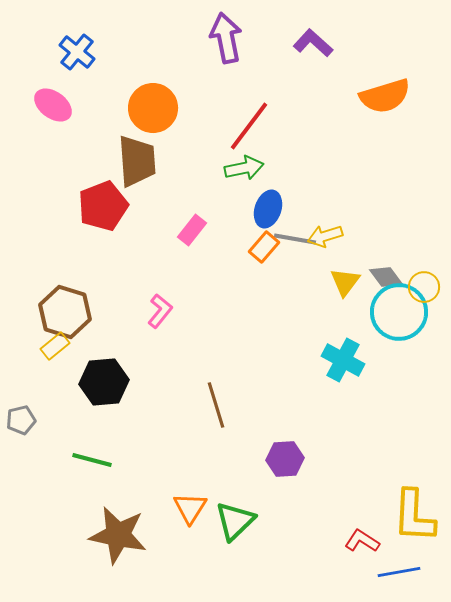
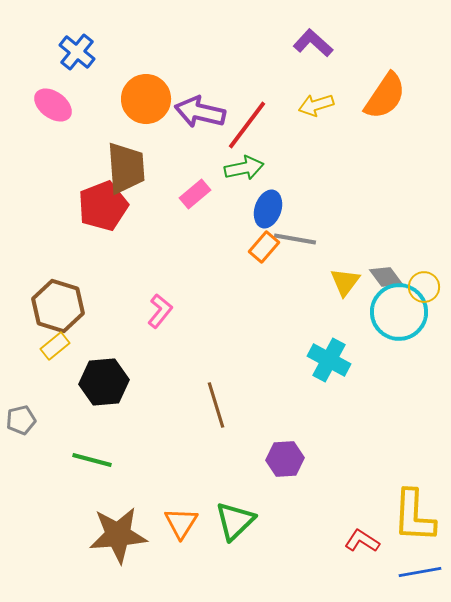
purple arrow: moved 26 px left, 74 px down; rotated 66 degrees counterclockwise
orange semicircle: rotated 39 degrees counterclockwise
orange circle: moved 7 px left, 9 px up
red line: moved 2 px left, 1 px up
brown trapezoid: moved 11 px left, 7 px down
pink rectangle: moved 3 px right, 36 px up; rotated 12 degrees clockwise
yellow arrow: moved 9 px left, 131 px up
brown hexagon: moved 7 px left, 6 px up
cyan cross: moved 14 px left
orange triangle: moved 9 px left, 15 px down
brown star: rotated 16 degrees counterclockwise
blue line: moved 21 px right
